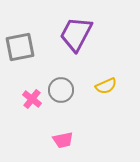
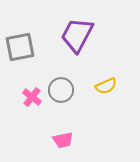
purple trapezoid: moved 1 px right, 1 px down
pink cross: moved 2 px up
